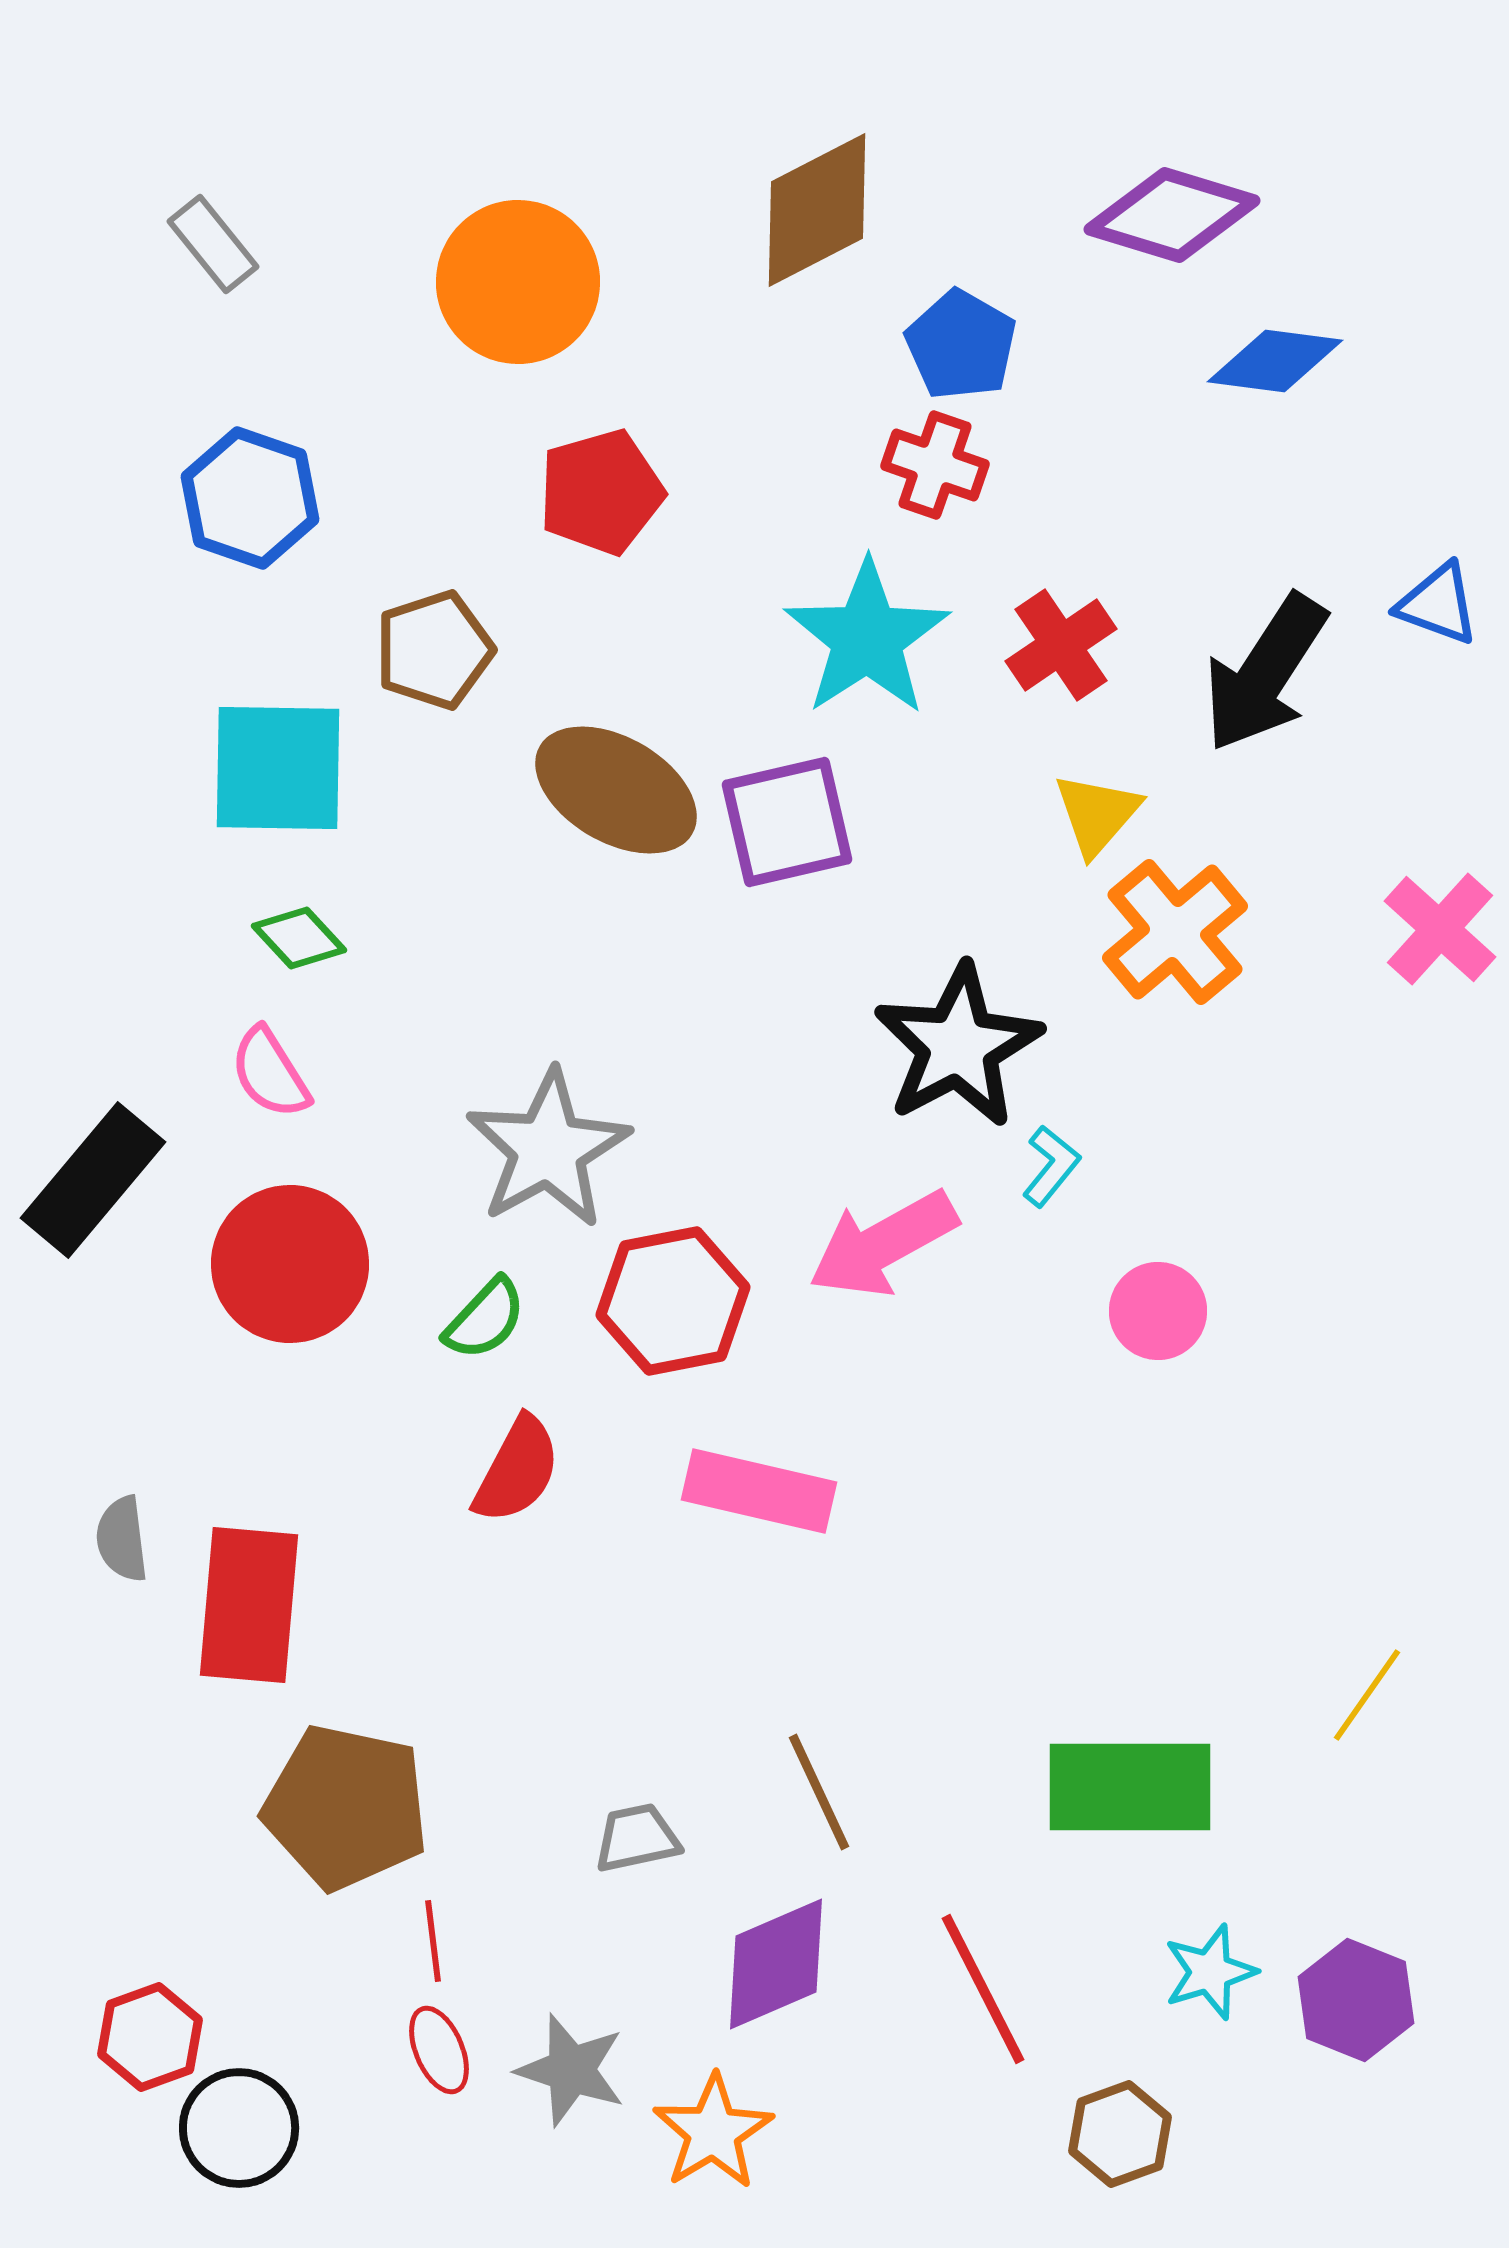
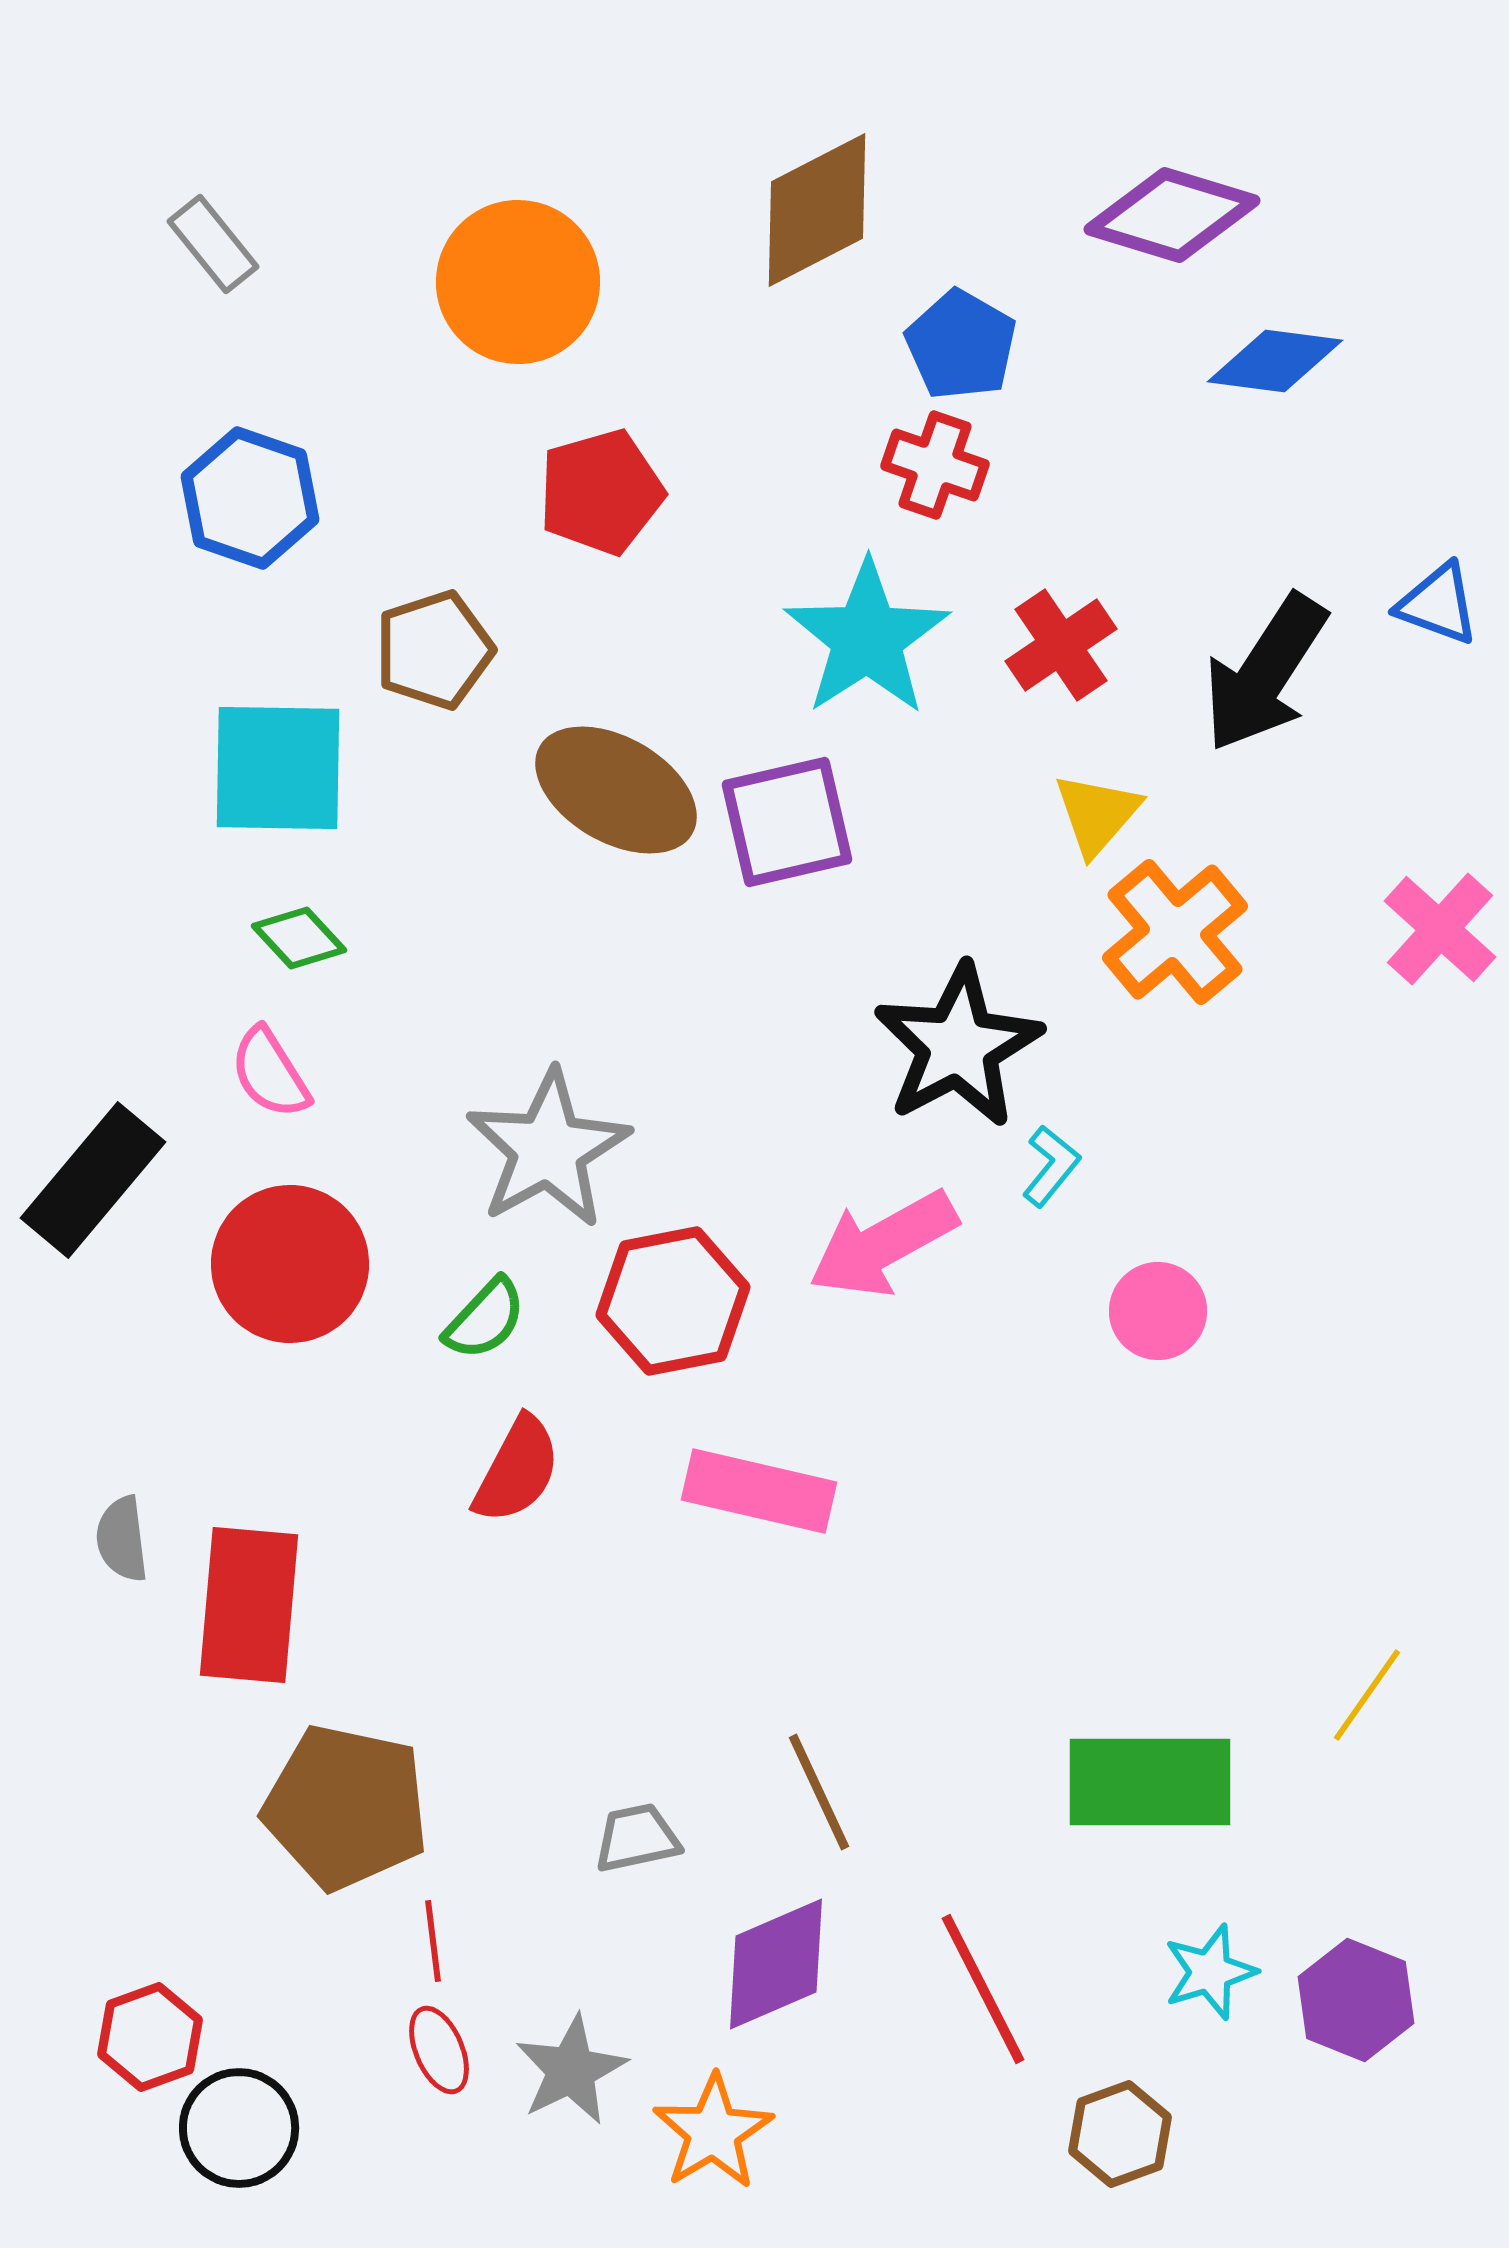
green rectangle at (1130, 1787): moved 20 px right, 5 px up
gray star at (571, 2070): rotated 28 degrees clockwise
